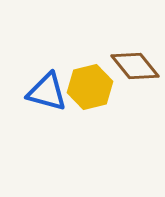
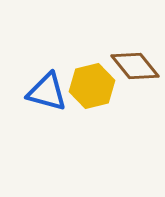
yellow hexagon: moved 2 px right, 1 px up
